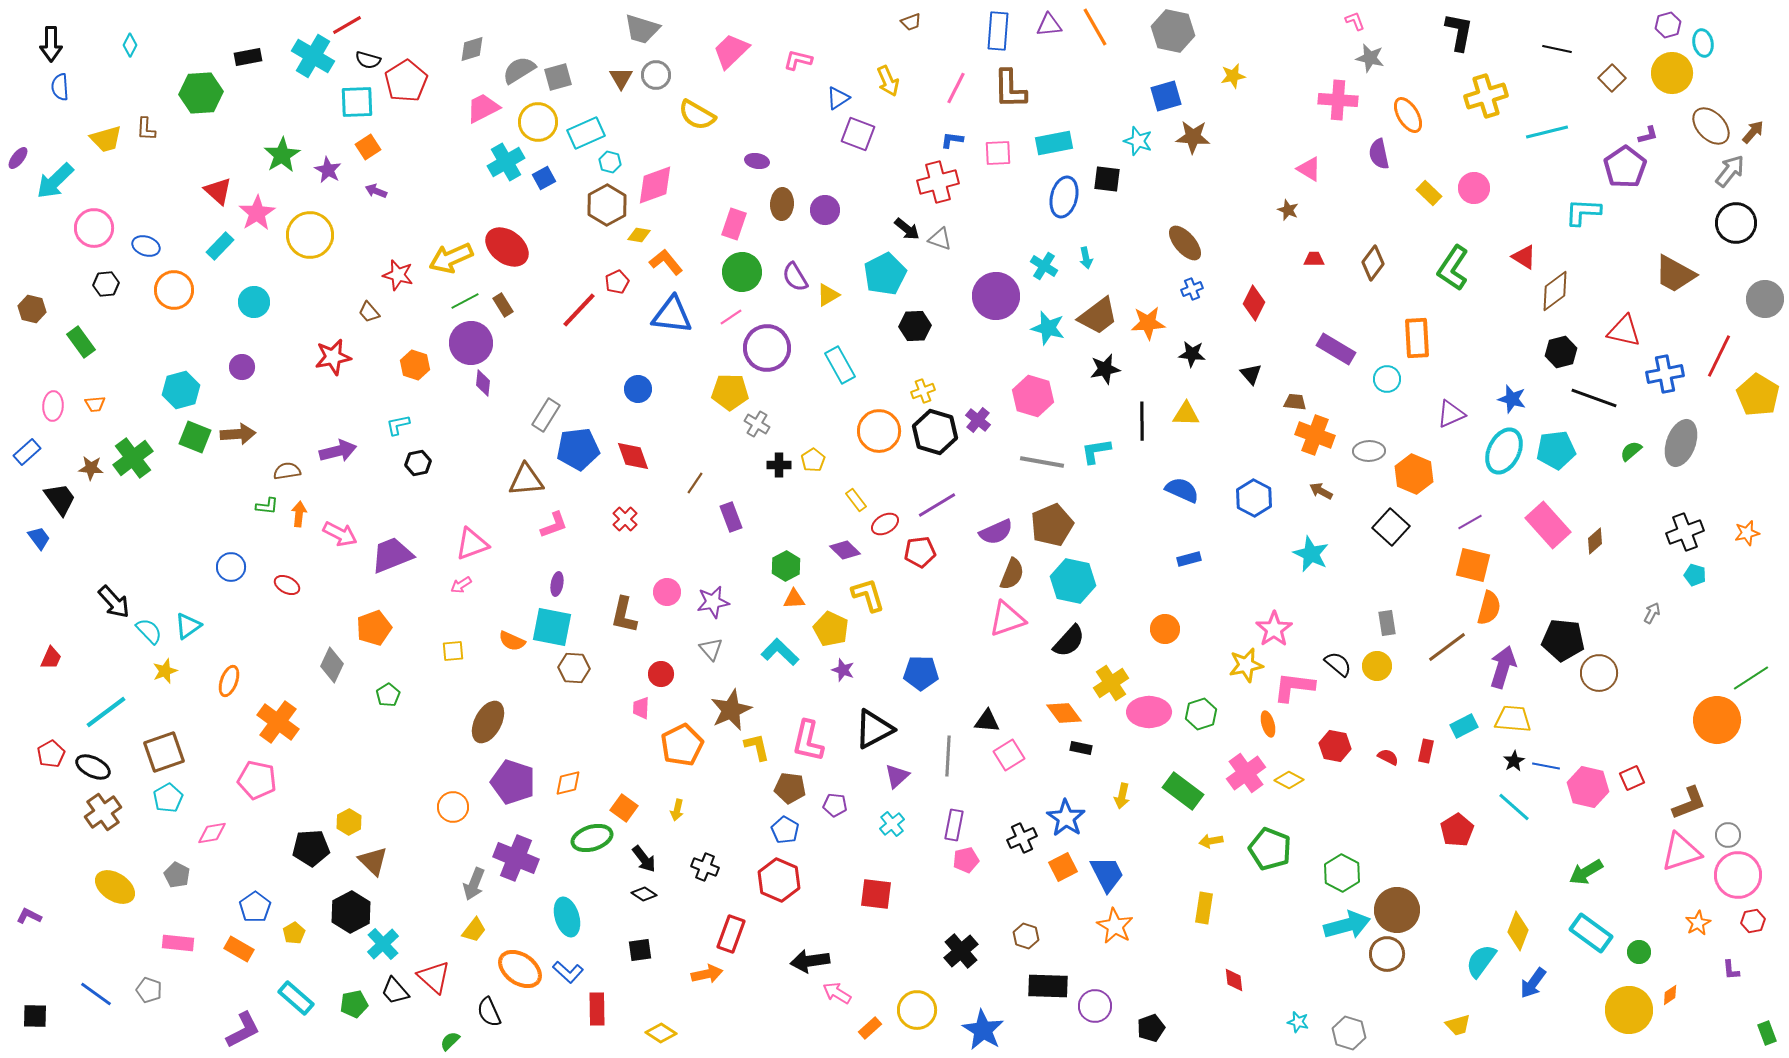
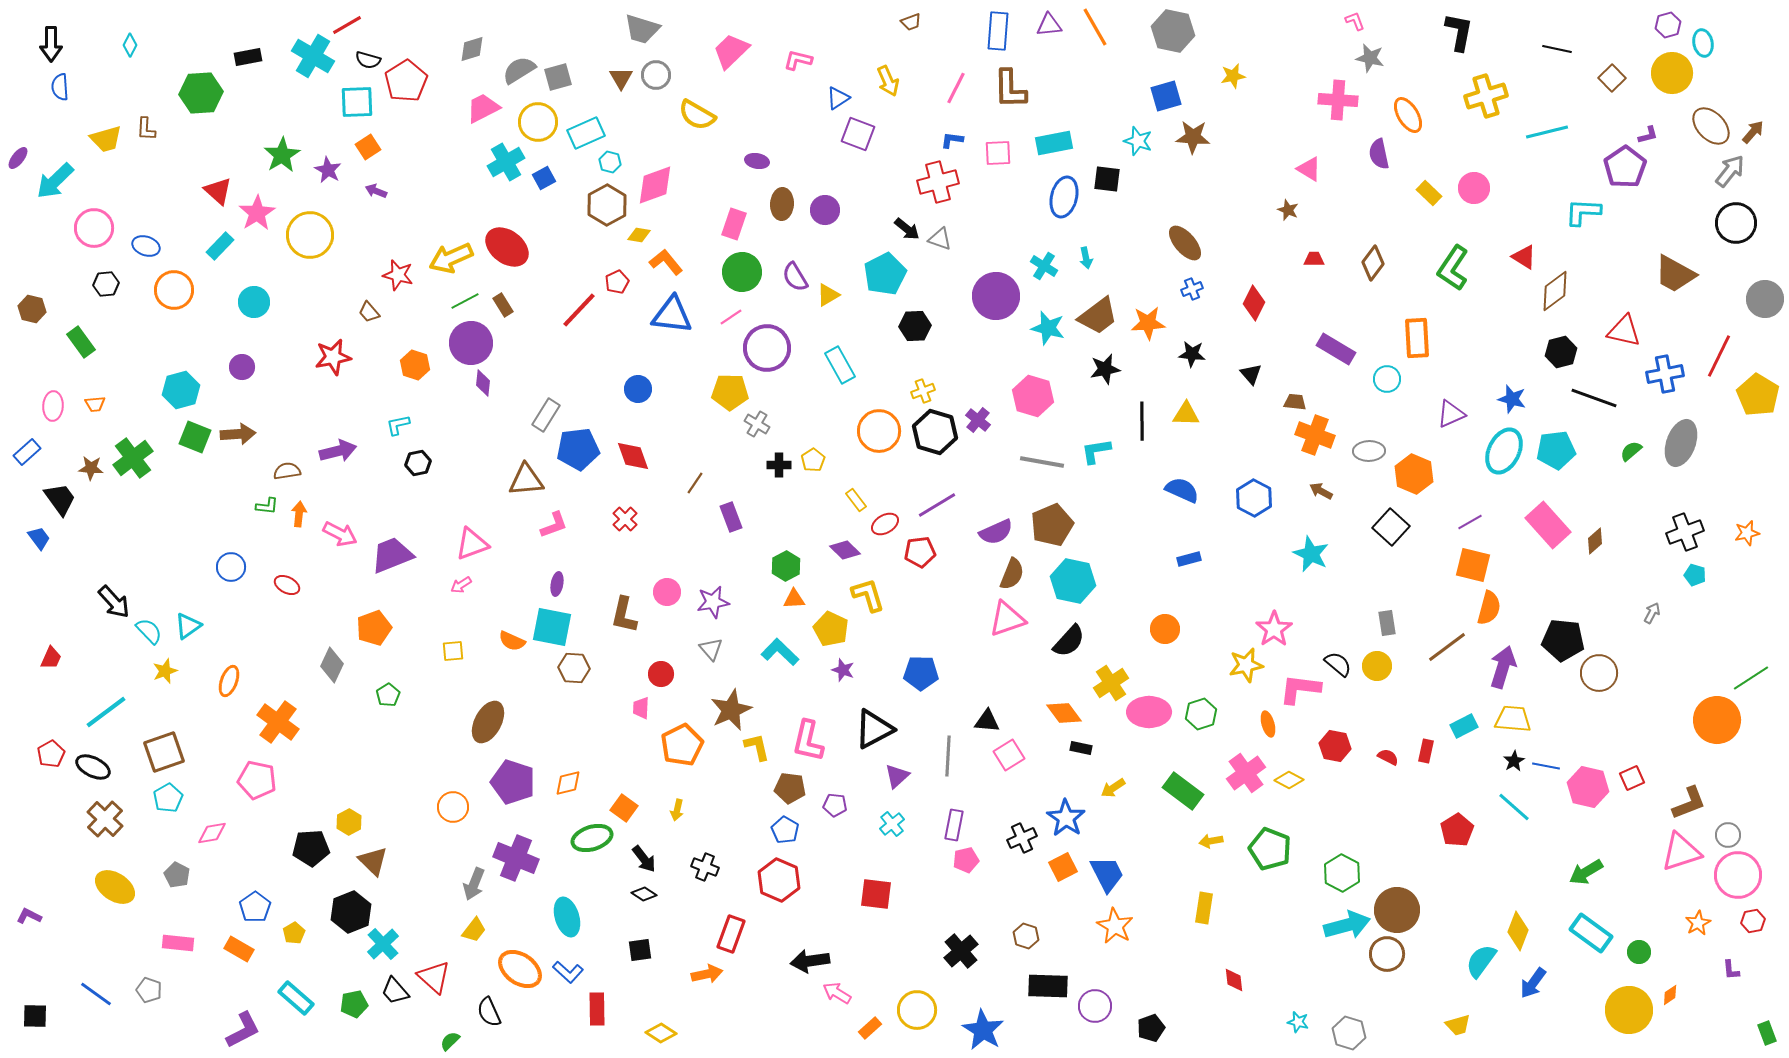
pink L-shape at (1294, 687): moved 6 px right, 2 px down
yellow arrow at (1122, 796): moved 9 px left, 8 px up; rotated 45 degrees clockwise
brown cross at (103, 812): moved 2 px right, 7 px down; rotated 12 degrees counterclockwise
black hexagon at (351, 912): rotated 6 degrees clockwise
